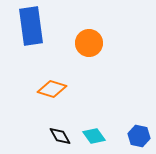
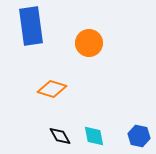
cyan diamond: rotated 25 degrees clockwise
